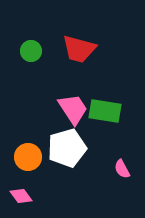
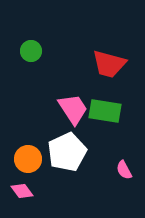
red trapezoid: moved 30 px right, 15 px down
white pentagon: moved 4 px down; rotated 9 degrees counterclockwise
orange circle: moved 2 px down
pink semicircle: moved 2 px right, 1 px down
pink diamond: moved 1 px right, 5 px up
